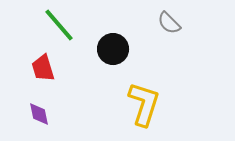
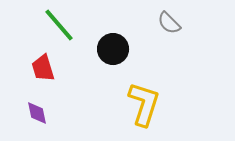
purple diamond: moved 2 px left, 1 px up
